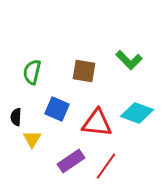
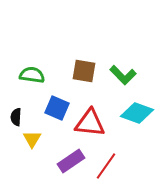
green L-shape: moved 6 px left, 15 px down
green semicircle: moved 3 px down; rotated 85 degrees clockwise
blue square: moved 1 px up
red triangle: moved 7 px left
